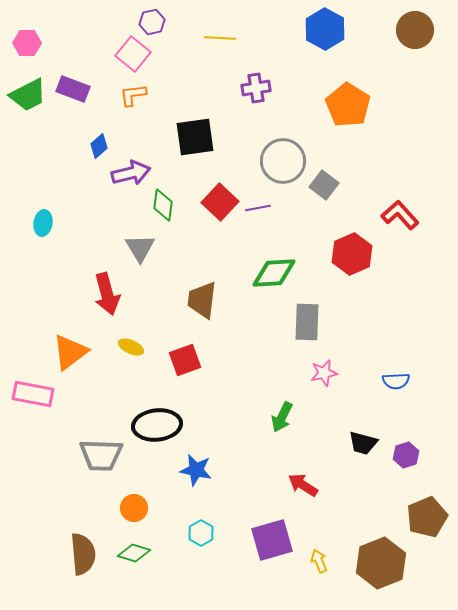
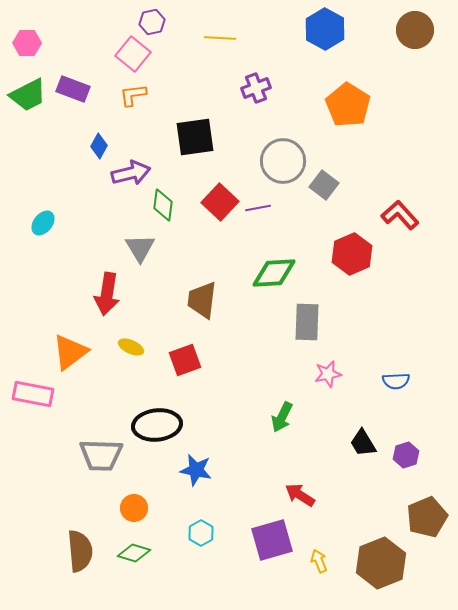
purple cross at (256, 88): rotated 12 degrees counterclockwise
blue diamond at (99, 146): rotated 20 degrees counterclockwise
cyan ellipse at (43, 223): rotated 30 degrees clockwise
red arrow at (107, 294): rotated 24 degrees clockwise
pink star at (324, 373): moved 4 px right, 1 px down
black trapezoid at (363, 443): rotated 44 degrees clockwise
red arrow at (303, 485): moved 3 px left, 10 px down
brown semicircle at (83, 554): moved 3 px left, 3 px up
